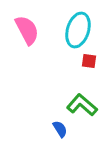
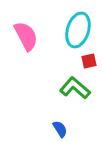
pink semicircle: moved 1 px left, 6 px down
red square: rotated 21 degrees counterclockwise
green L-shape: moved 7 px left, 17 px up
